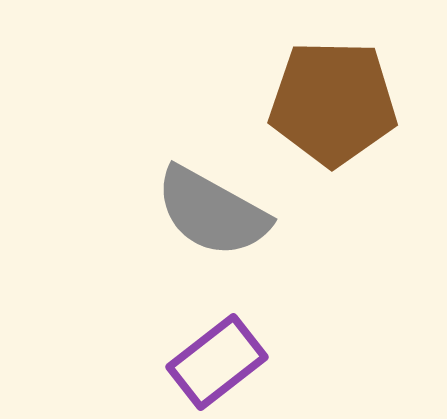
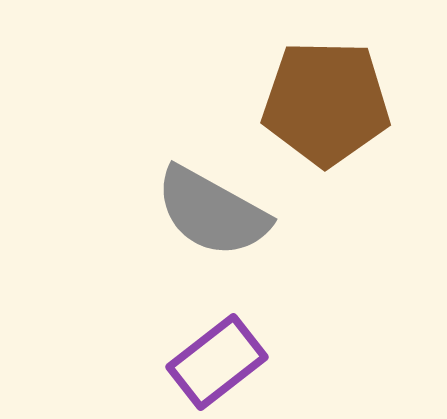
brown pentagon: moved 7 px left
